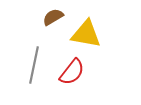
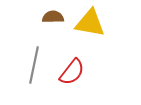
brown semicircle: rotated 30 degrees clockwise
yellow triangle: moved 4 px right, 11 px up
